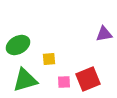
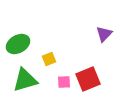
purple triangle: rotated 36 degrees counterclockwise
green ellipse: moved 1 px up
yellow square: rotated 16 degrees counterclockwise
